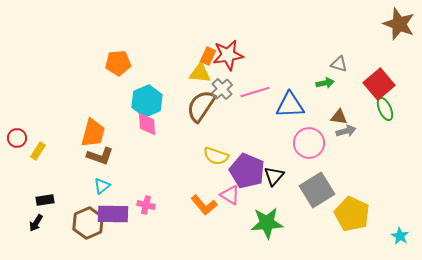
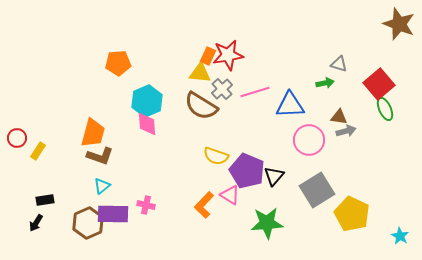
brown semicircle: rotated 92 degrees counterclockwise
pink circle: moved 3 px up
orange L-shape: rotated 84 degrees clockwise
